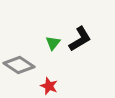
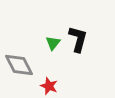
black L-shape: moved 2 px left; rotated 44 degrees counterclockwise
gray diamond: rotated 28 degrees clockwise
